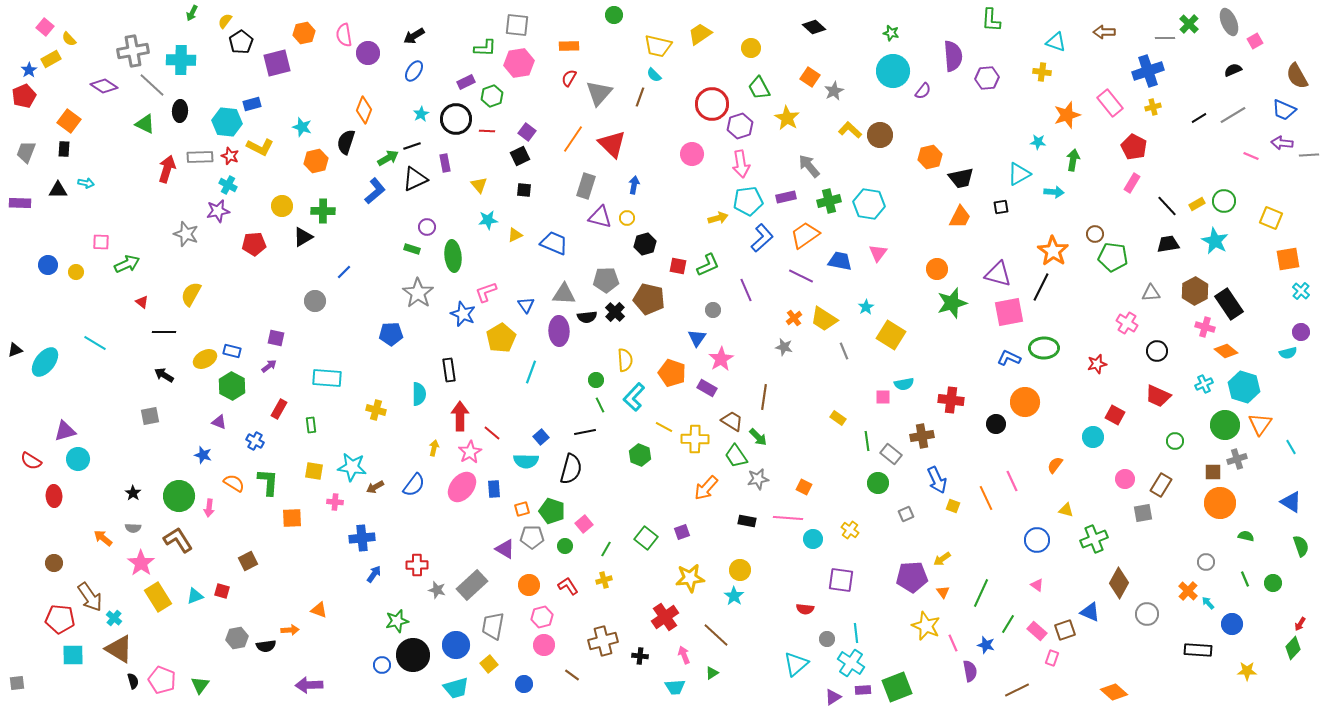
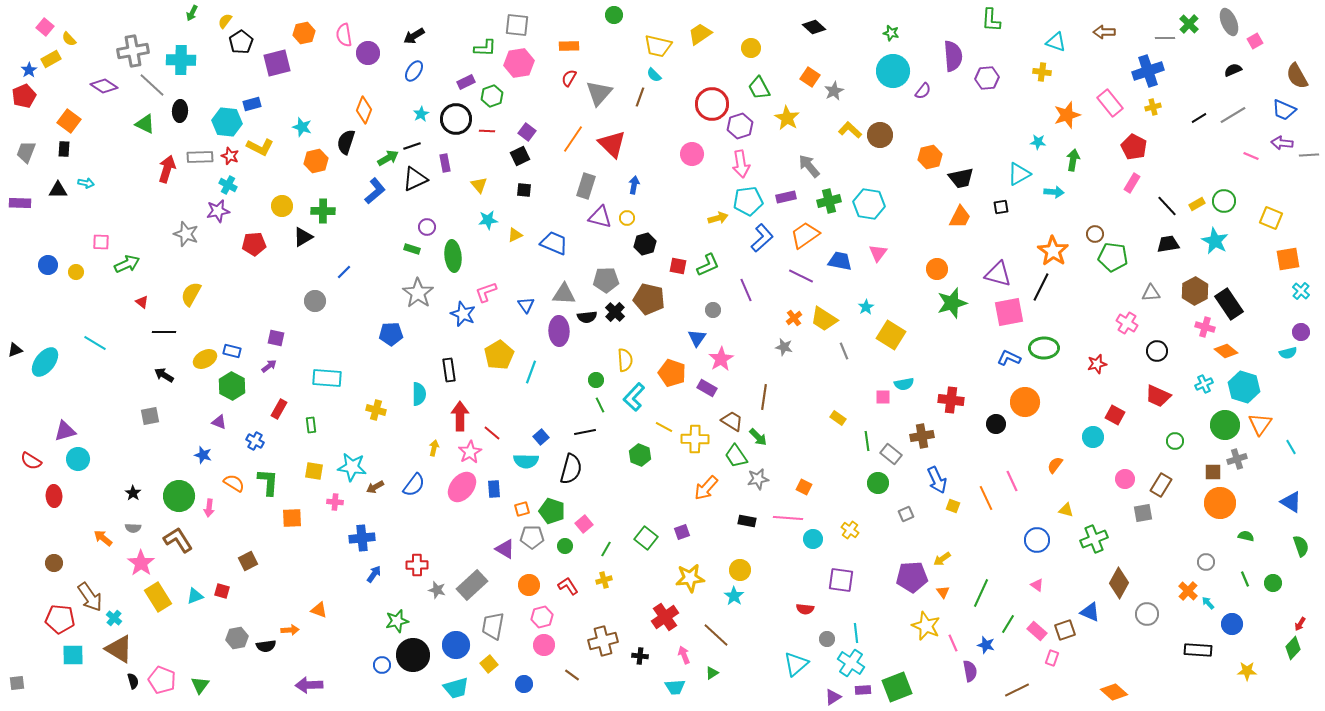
yellow pentagon at (501, 338): moved 2 px left, 17 px down
